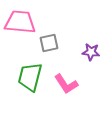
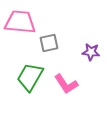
green trapezoid: rotated 16 degrees clockwise
